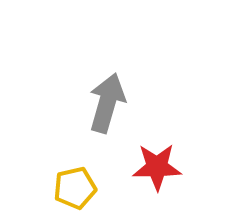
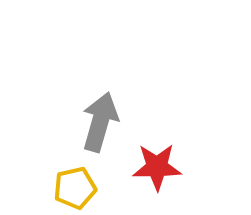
gray arrow: moved 7 px left, 19 px down
